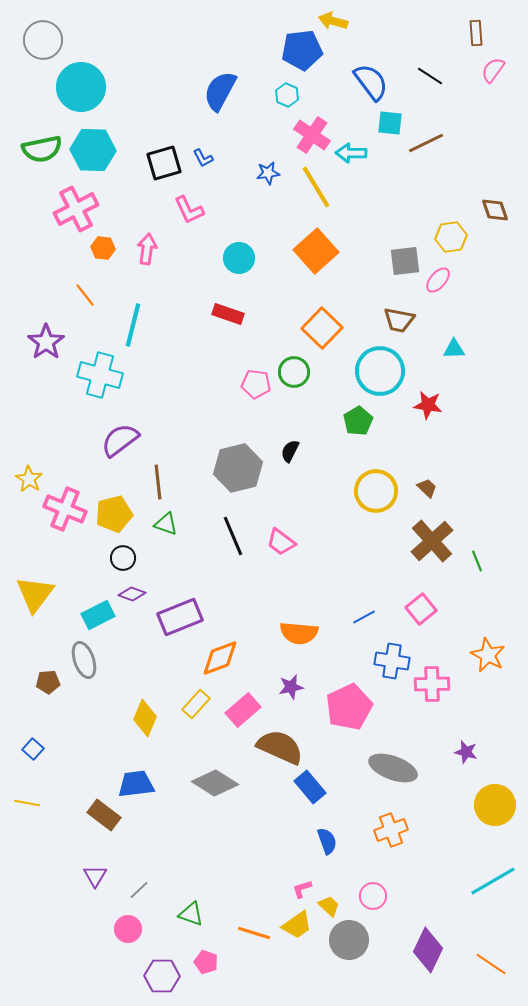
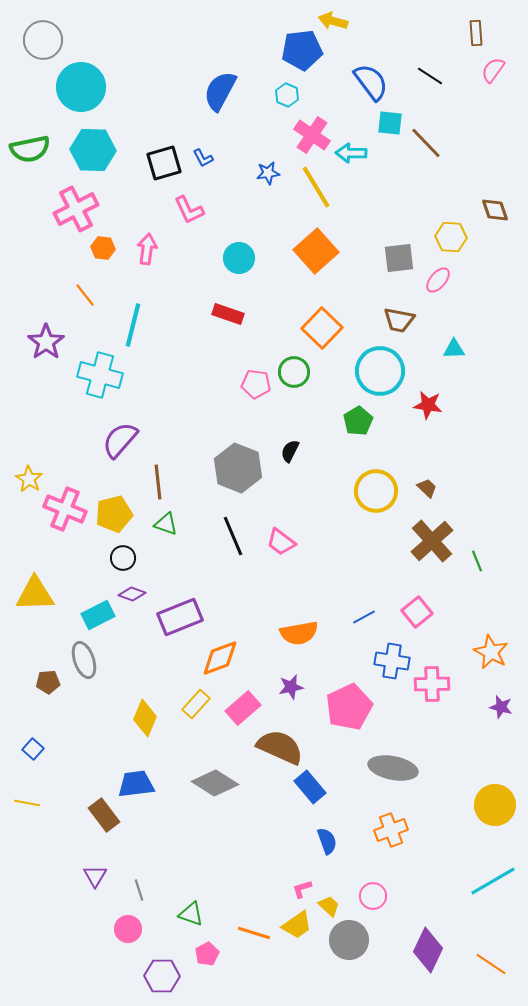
brown line at (426, 143): rotated 72 degrees clockwise
green semicircle at (42, 149): moved 12 px left
yellow hexagon at (451, 237): rotated 12 degrees clockwise
gray square at (405, 261): moved 6 px left, 3 px up
purple semicircle at (120, 440): rotated 12 degrees counterclockwise
gray hexagon at (238, 468): rotated 24 degrees counterclockwise
yellow triangle at (35, 594): rotated 51 degrees clockwise
pink square at (421, 609): moved 4 px left, 3 px down
orange semicircle at (299, 633): rotated 15 degrees counterclockwise
orange star at (488, 655): moved 3 px right, 3 px up
pink rectangle at (243, 710): moved 2 px up
purple star at (466, 752): moved 35 px right, 45 px up
gray ellipse at (393, 768): rotated 9 degrees counterclockwise
brown rectangle at (104, 815): rotated 16 degrees clockwise
gray line at (139, 890): rotated 65 degrees counterclockwise
pink pentagon at (206, 962): moved 1 px right, 8 px up; rotated 25 degrees clockwise
